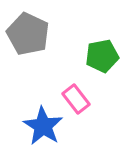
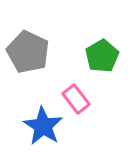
gray pentagon: moved 18 px down
green pentagon: rotated 20 degrees counterclockwise
